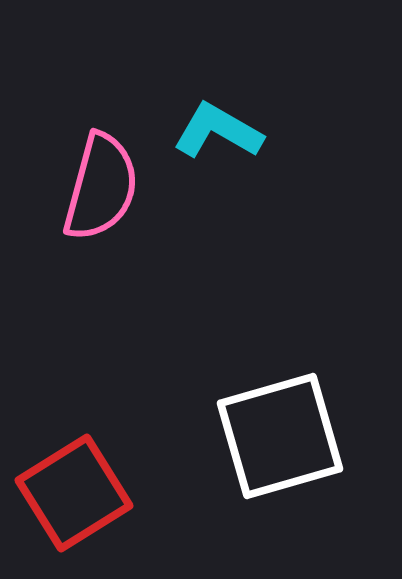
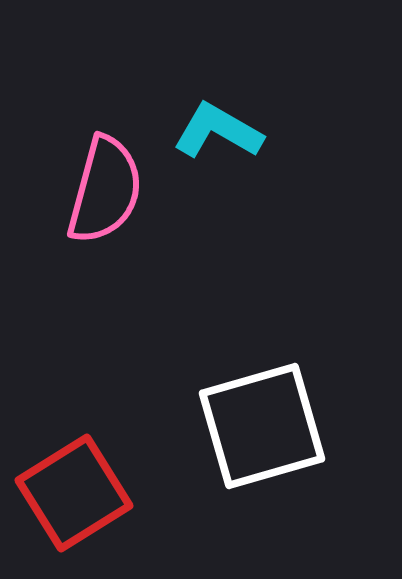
pink semicircle: moved 4 px right, 3 px down
white square: moved 18 px left, 10 px up
